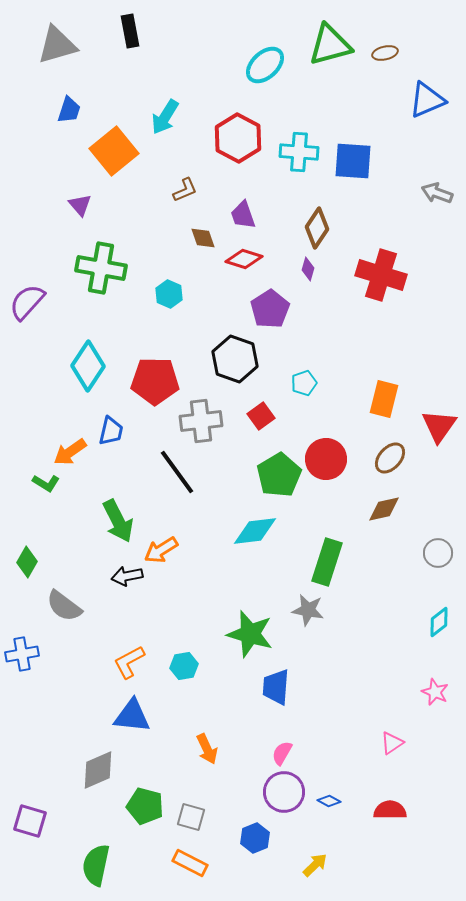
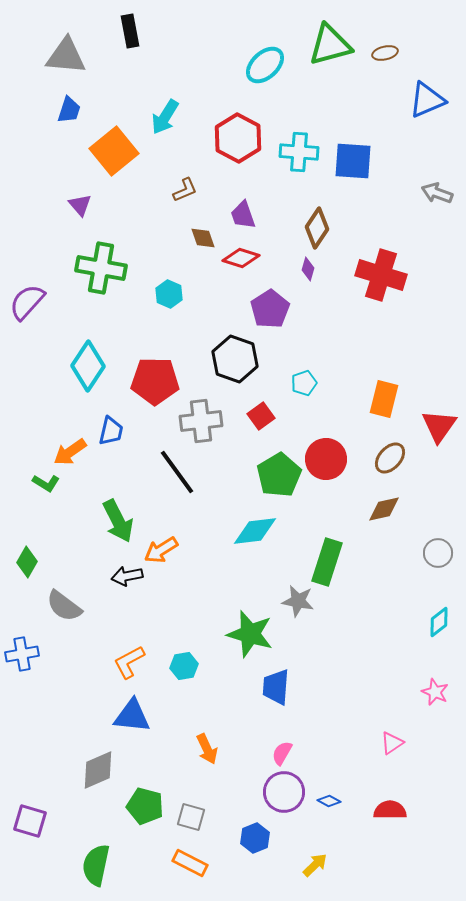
gray triangle at (57, 45): moved 9 px right, 11 px down; rotated 21 degrees clockwise
red diamond at (244, 259): moved 3 px left, 1 px up
gray star at (308, 610): moved 10 px left, 9 px up
